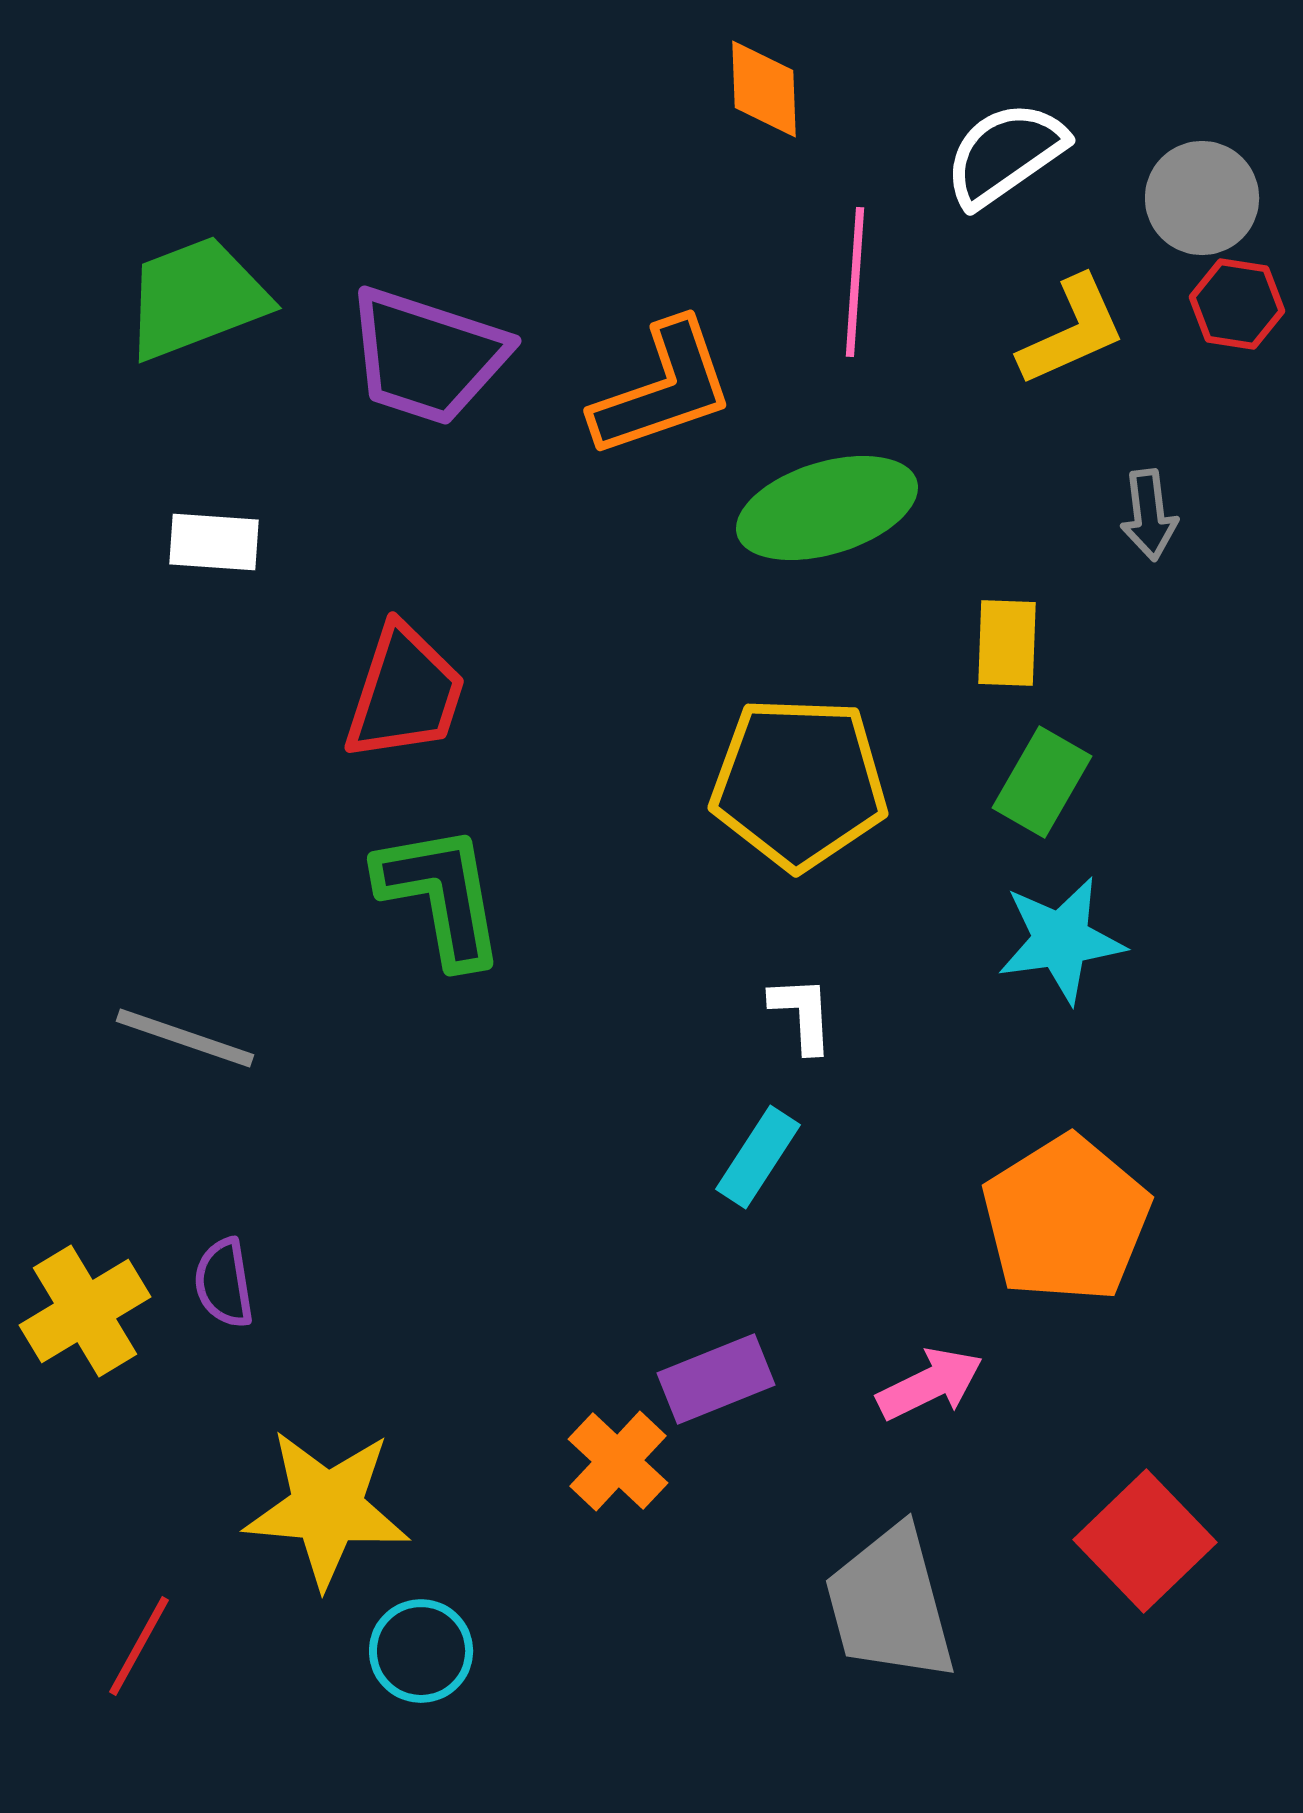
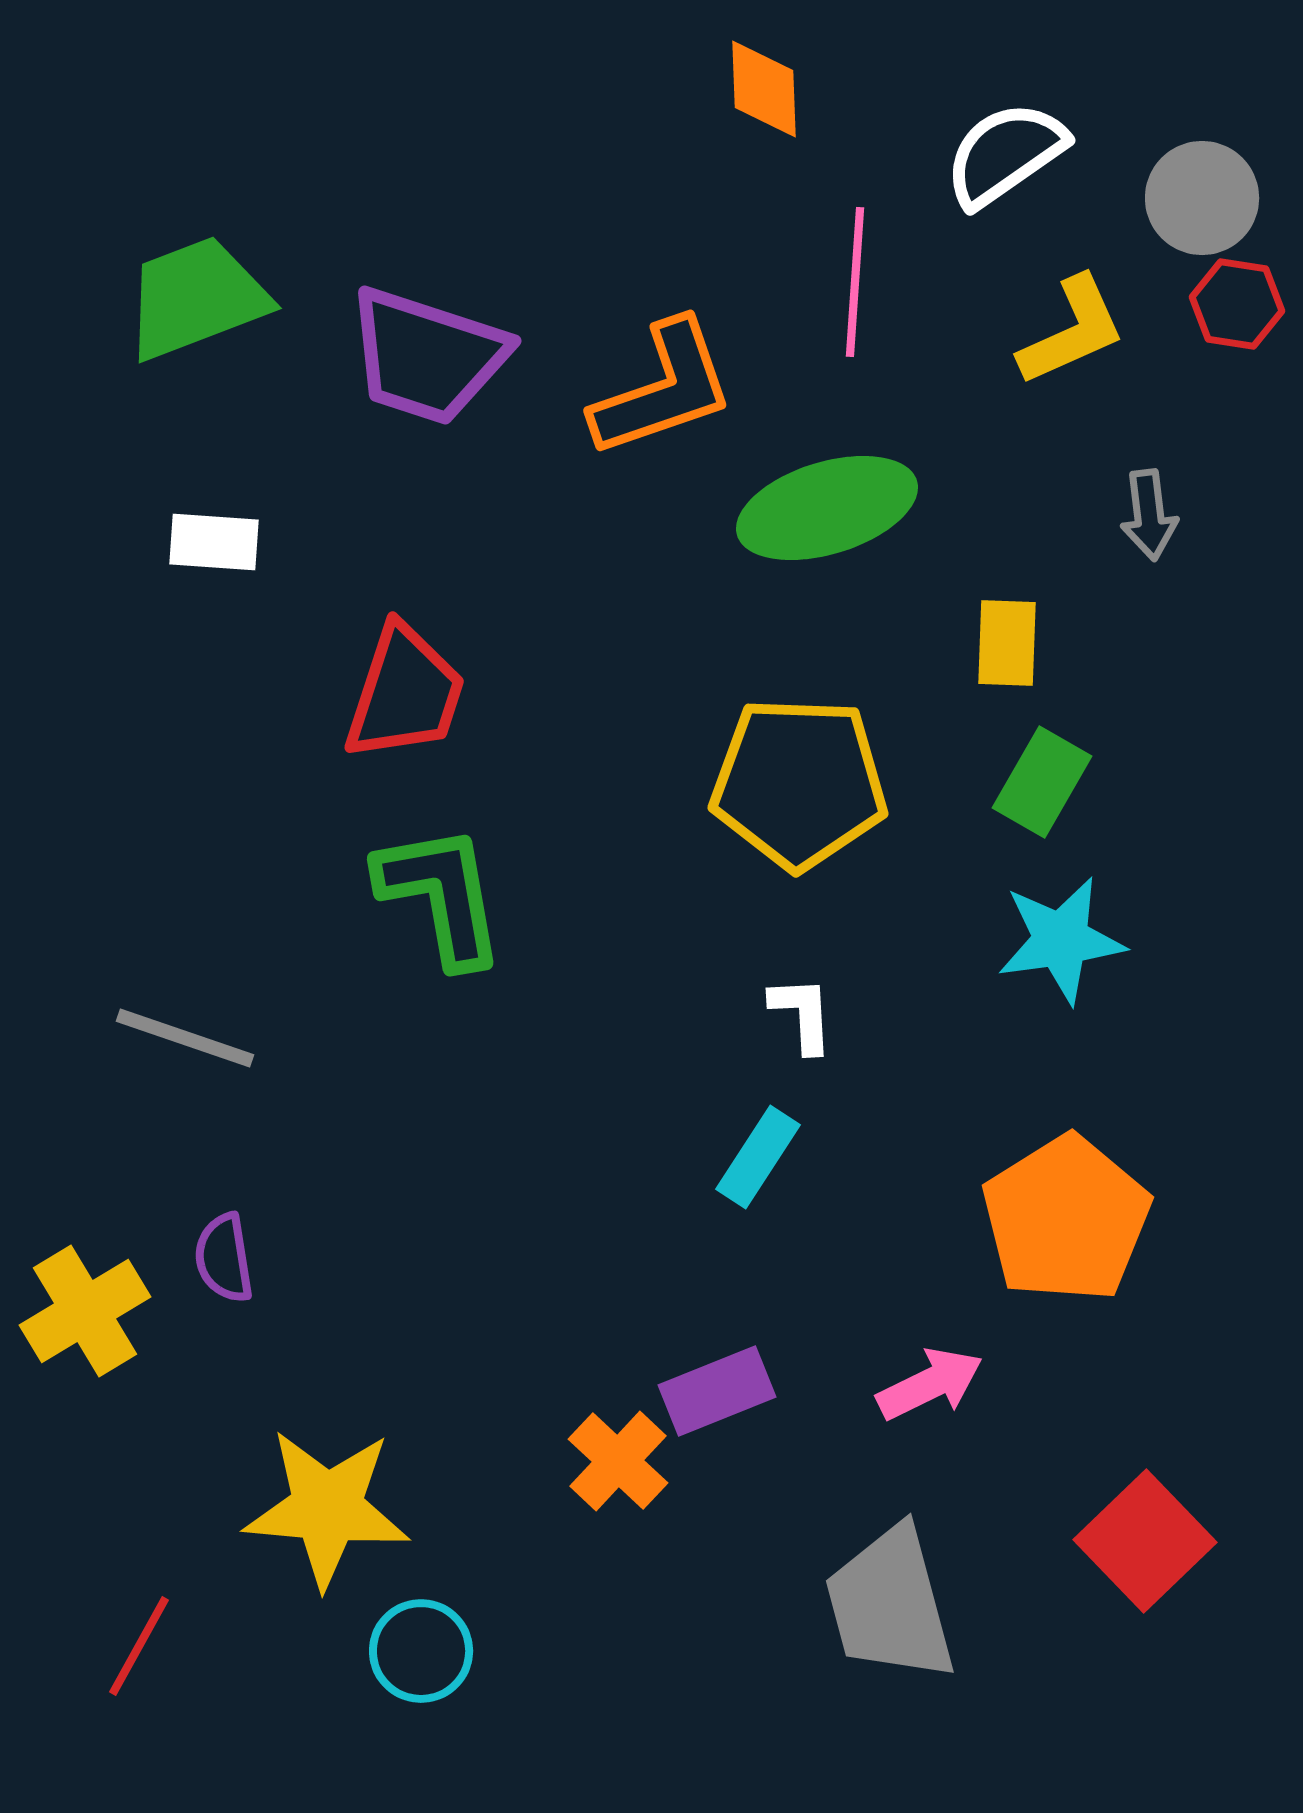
purple semicircle: moved 25 px up
purple rectangle: moved 1 px right, 12 px down
